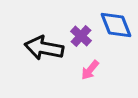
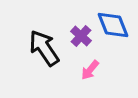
blue diamond: moved 3 px left
black arrow: rotated 45 degrees clockwise
